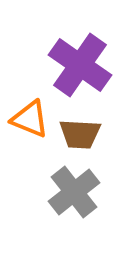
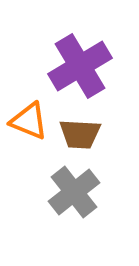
purple cross: moved 1 px down; rotated 24 degrees clockwise
orange triangle: moved 1 px left, 2 px down
